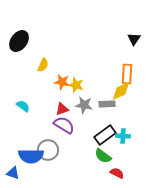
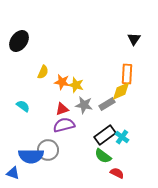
yellow semicircle: moved 7 px down
gray rectangle: rotated 28 degrees counterclockwise
purple semicircle: rotated 45 degrees counterclockwise
cyan cross: moved 1 px left, 1 px down; rotated 32 degrees clockwise
